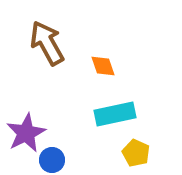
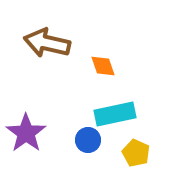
brown arrow: rotated 48 degrees counterclockwise
purple star: rotated 9 degrees counterclockwise
blue circle: moved 36 px right, 20 px up
